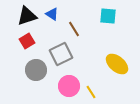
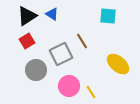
black triangle: rotated 15 degrees counterclockwise
brown line: moved 8 px right, 12 px down
yellow ellipse: moved 1 px right
